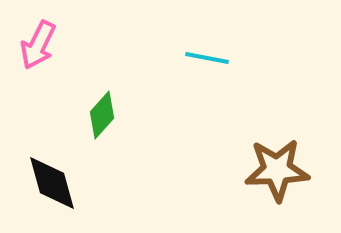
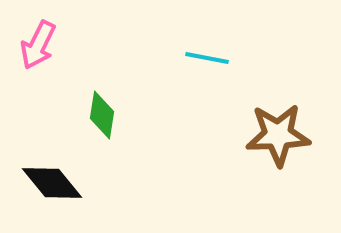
green diamond: rotated 33 degrees counterclockwise
brown star: moved 1 px right, 35 px up
black diamond: rotated 24 degrees counterclockwise
